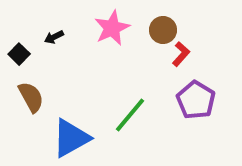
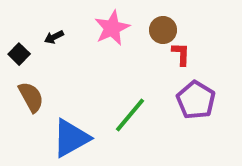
red L-shape: rotated 40 degrees counterclockwise
